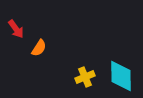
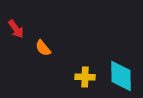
orange semicircle: moved 4 px right; rotated 108 degrees clockwise
yellow cross: rotated 24 degrees clockwise
